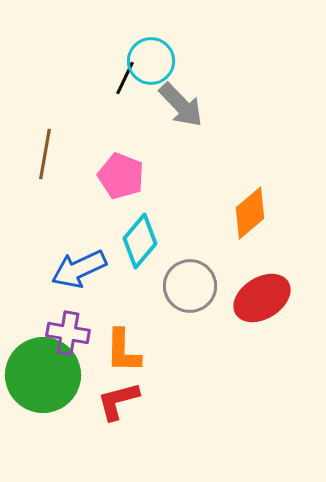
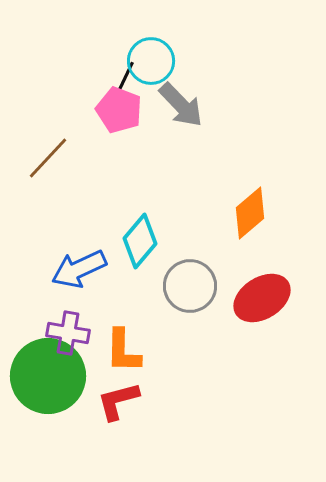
brown line: moved 3 px right, 4 px down; rotated 33 degrees clockwise
pink pentagon: moved 2 px left, 66 px up
green circle: moved 5 px right, 1 px down
